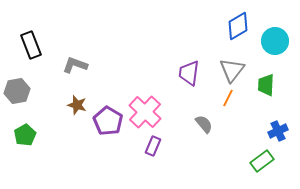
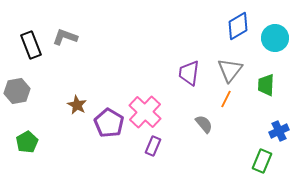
cyan circle: moved 3 px up
gray L-shape: moved 10 px left, 28 px up
gray triangle: moved 2 px left
orange line: moved 2 px left, 1 px down
brown star: rotated 12 degrees clockwise
purple pentagon: moved 1 px right, 2 px down
blue cross: moved 1 px right
green pentagon: moved 2 px right, 7 px down
green rectangle: rotated 30 degrees counterclockwise
